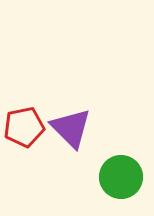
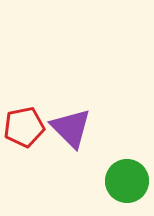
green circle: moved 6 px right, 4 px down
